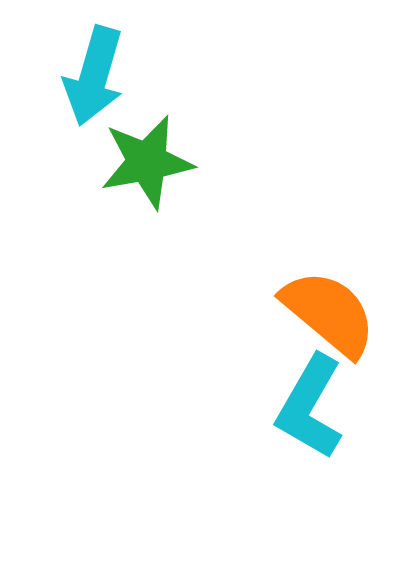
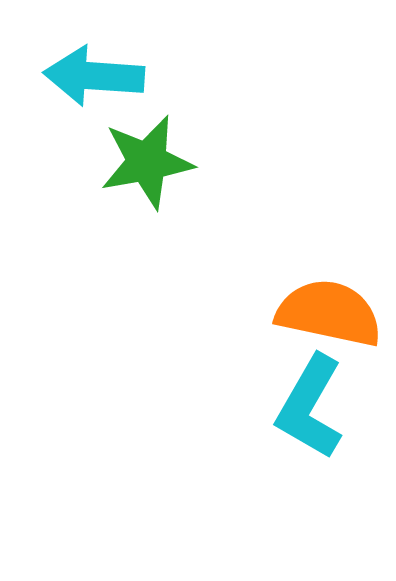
cyan arrow: rotated 78 degrees clockwise
orange semicircle: rotated 28 degrees counterclockwise
